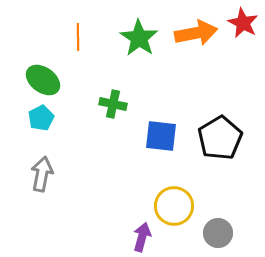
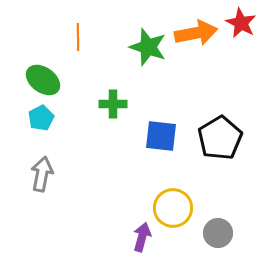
red star: moved 2 px left
green star: moved 9 px right, 9 px down; rotated 15 degrees counterclockwise
green cross: rotated 12 degrees counterclockwise
yellow circle: moved 1 px left, 2 px down
